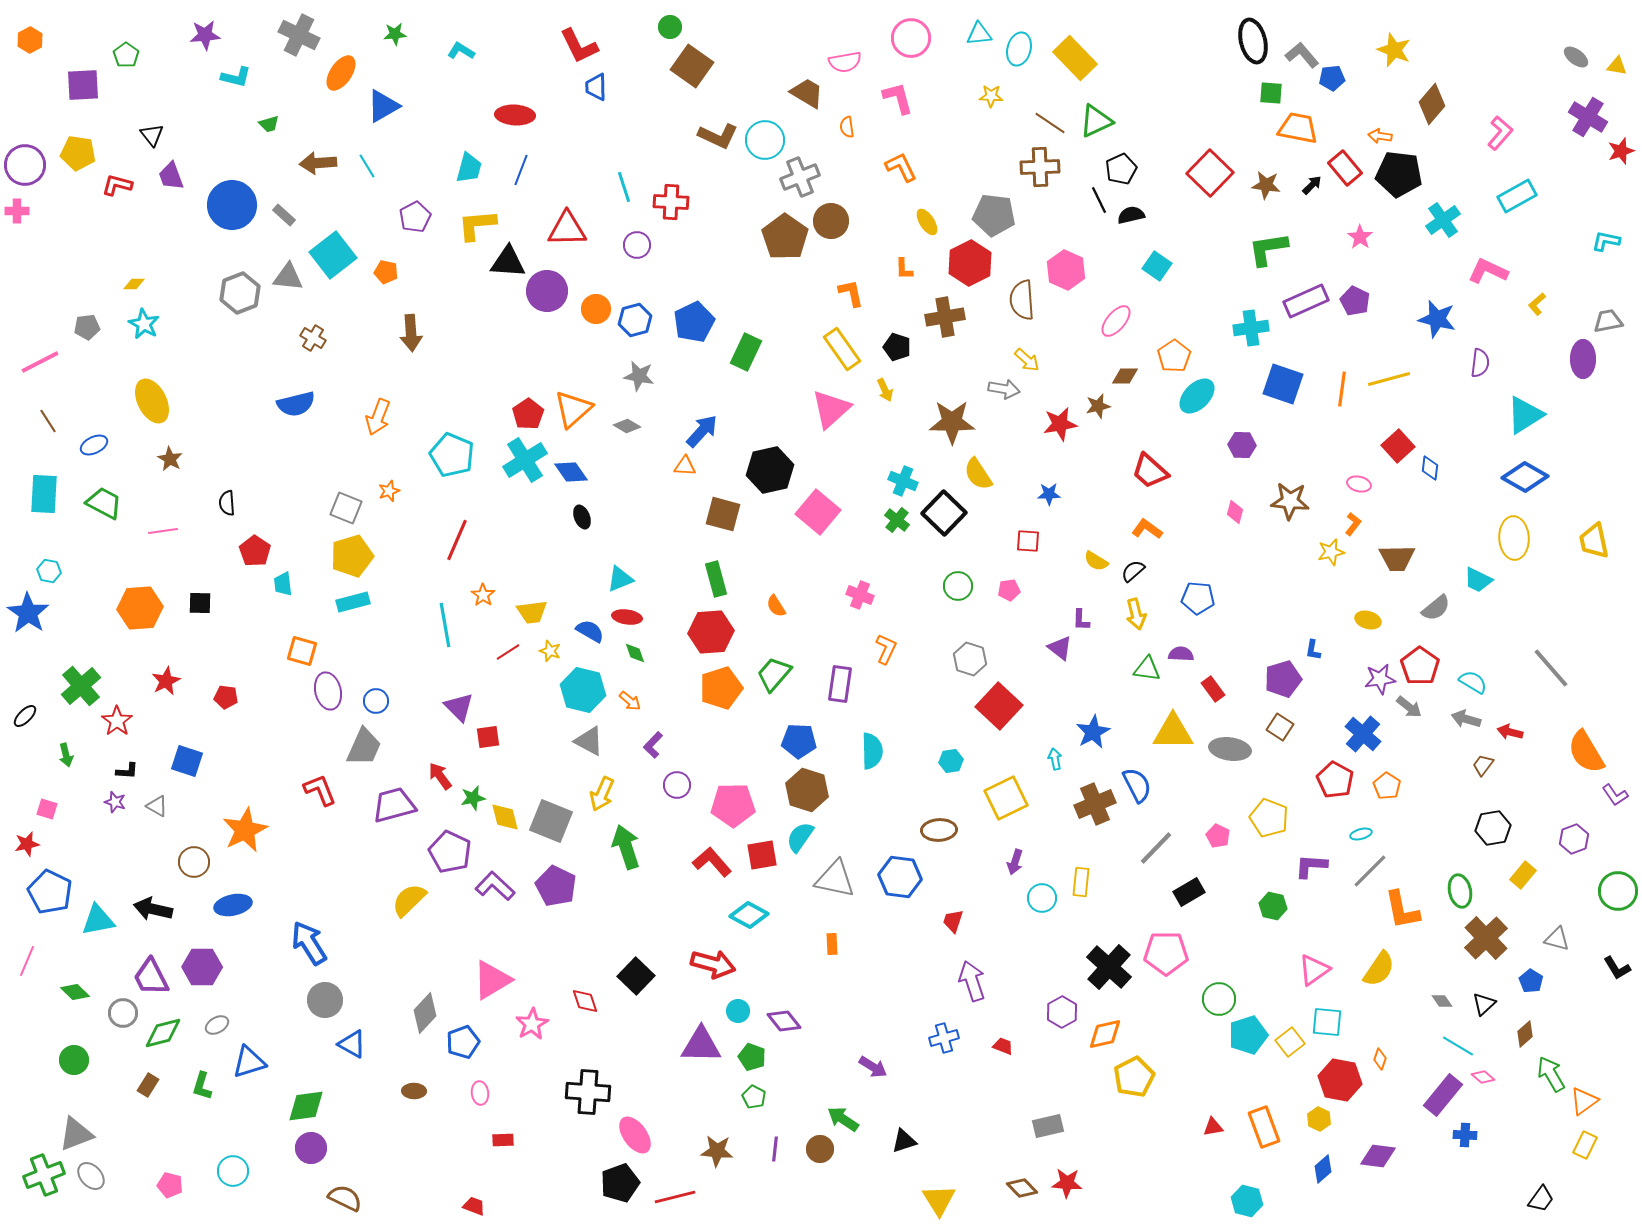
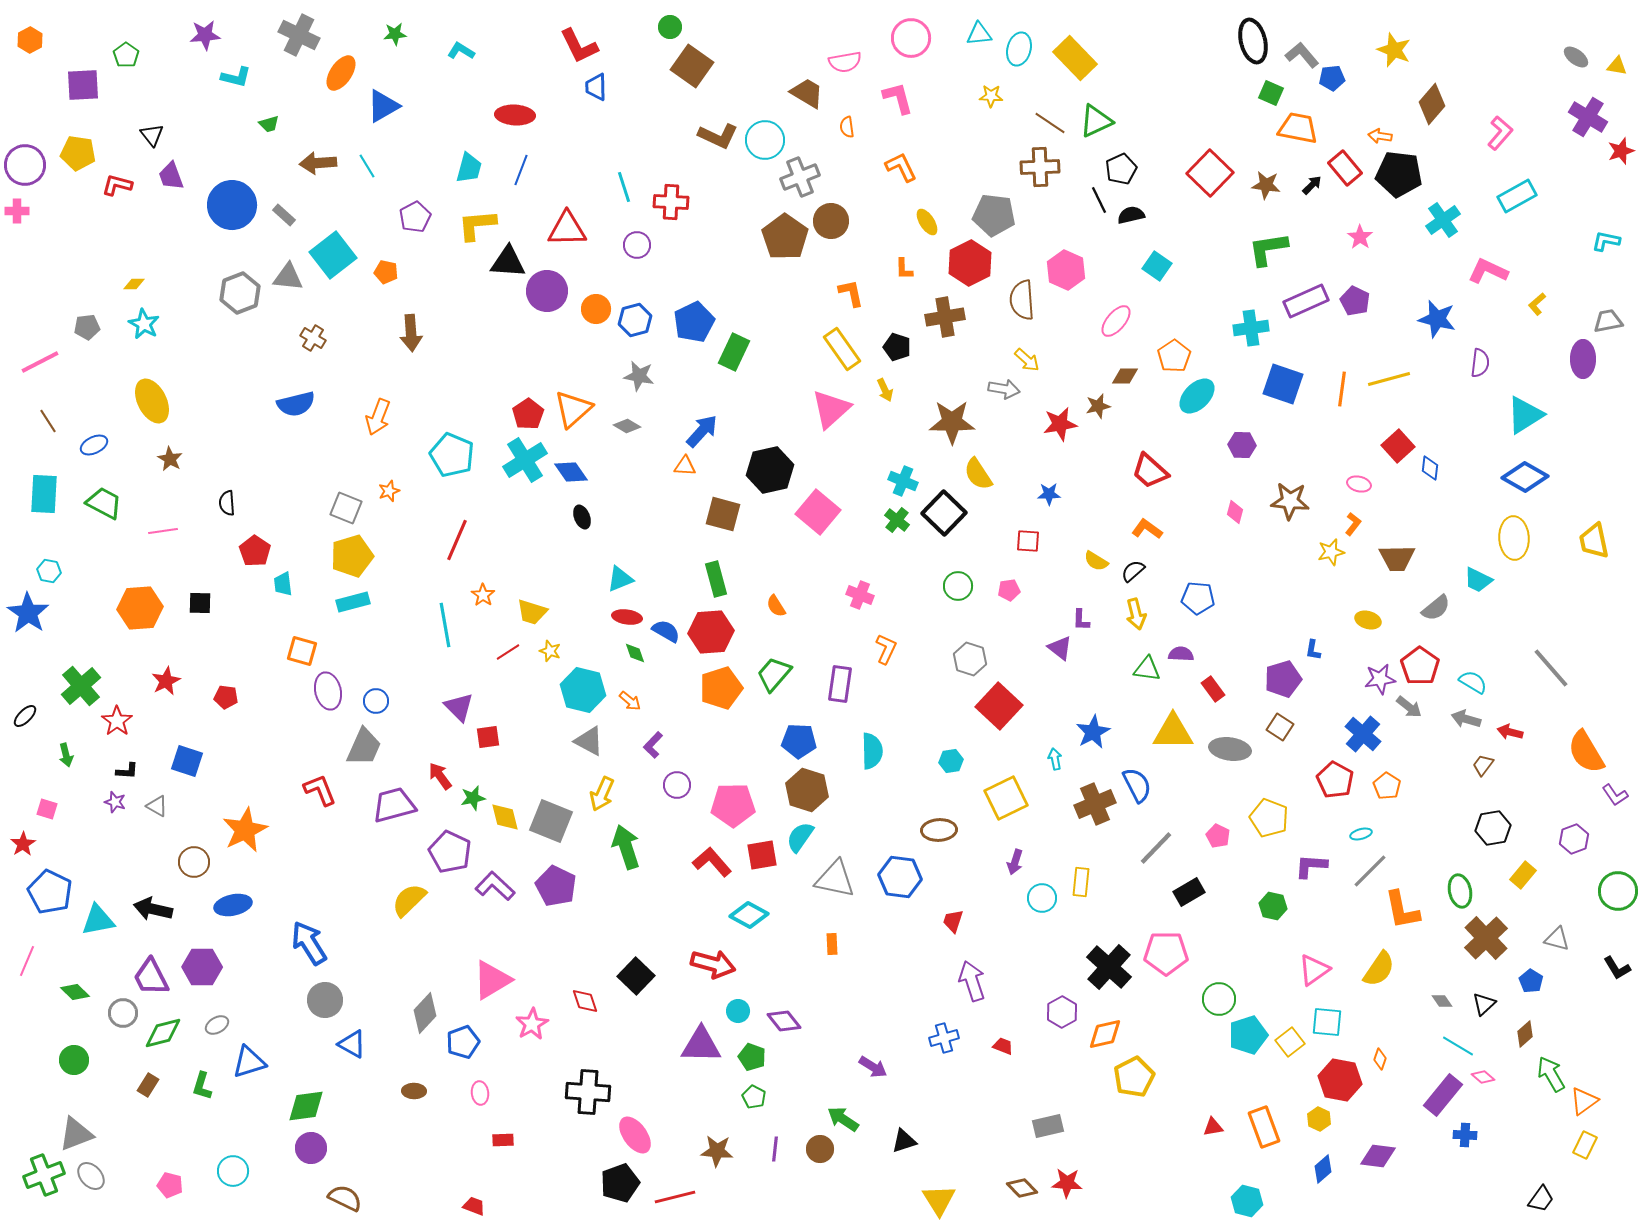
green square at (1271, 93): rotated 20 degrees clockwise
green rectangle at (746, 352): moved 12 px left
yellow trapezoid at (532, 612): rotated 24 degrees clockwise
blue semicircle at (590, 631): moved 76 px right
red star at (27, 844): moved 4 px left; rotated 20 degrees counterclockwise
